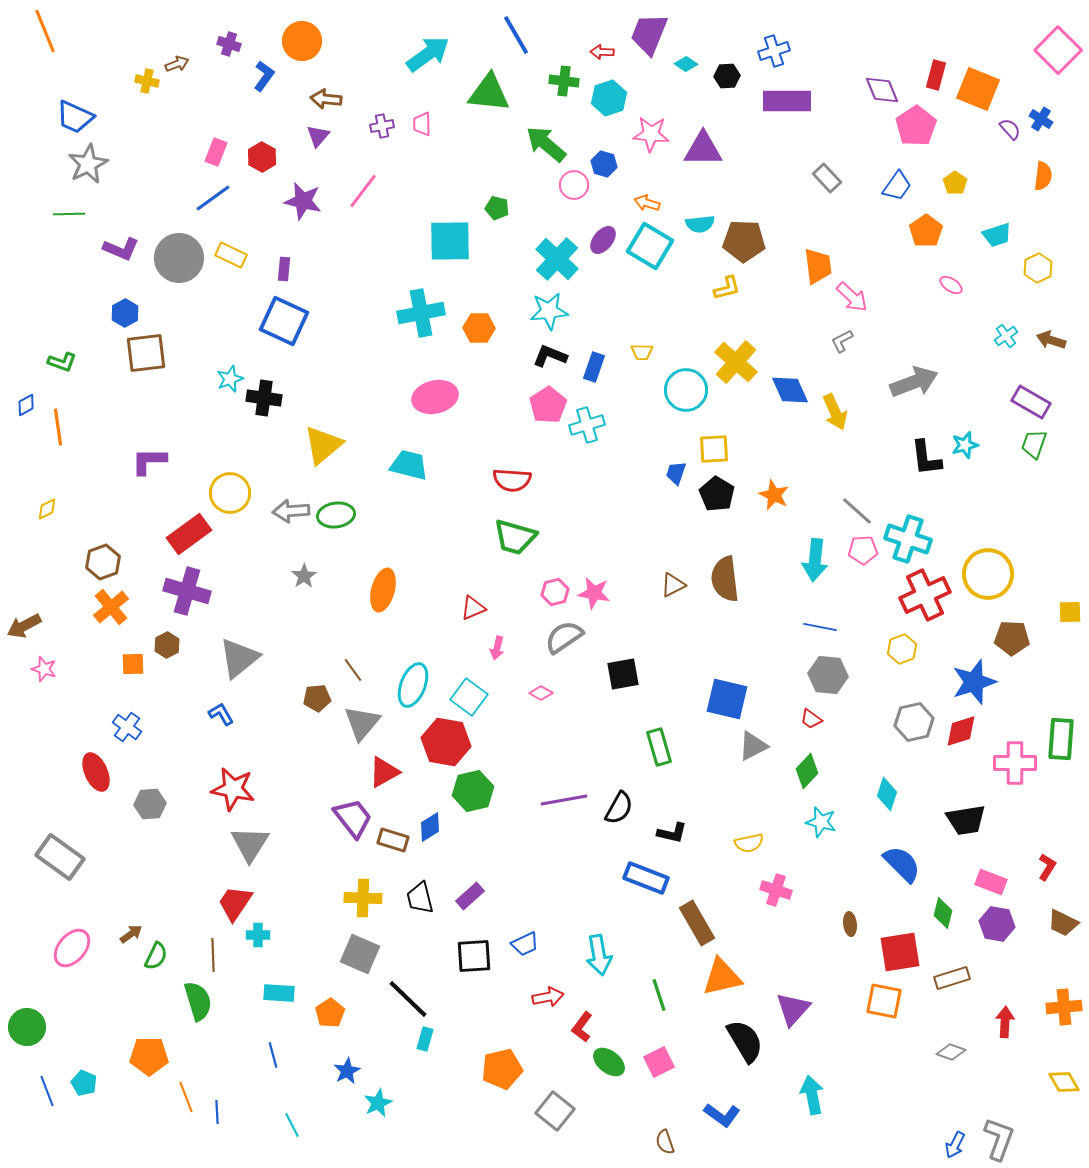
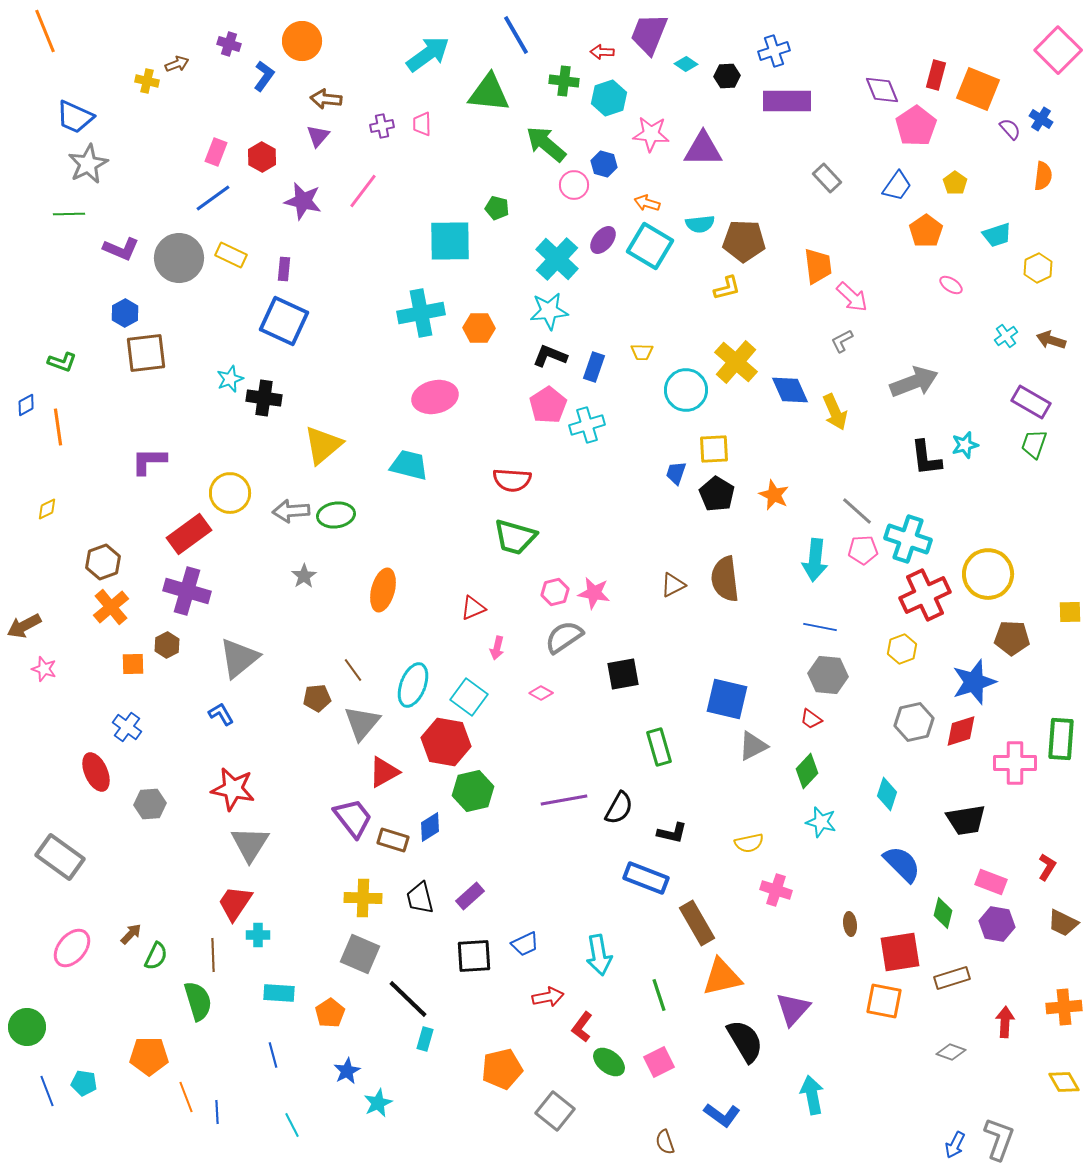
brown arrow at (131, 934): rotated 10 degrees counterclockwise
cyan pentagon at (84, 1083): rotated 15 degrees counterclockwise
